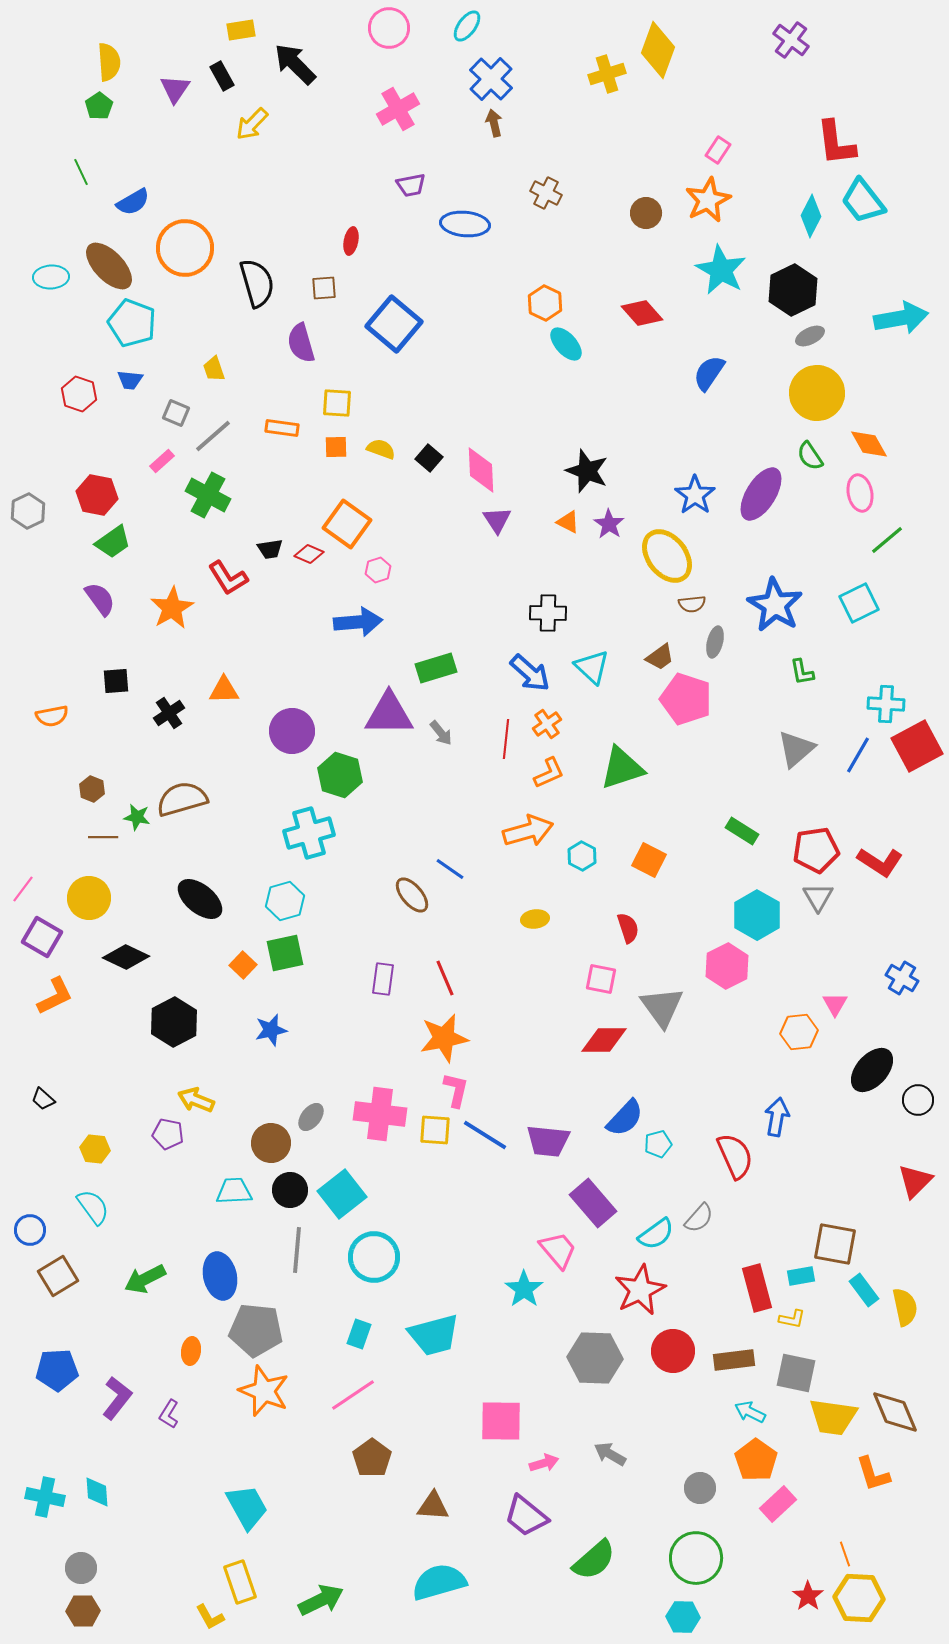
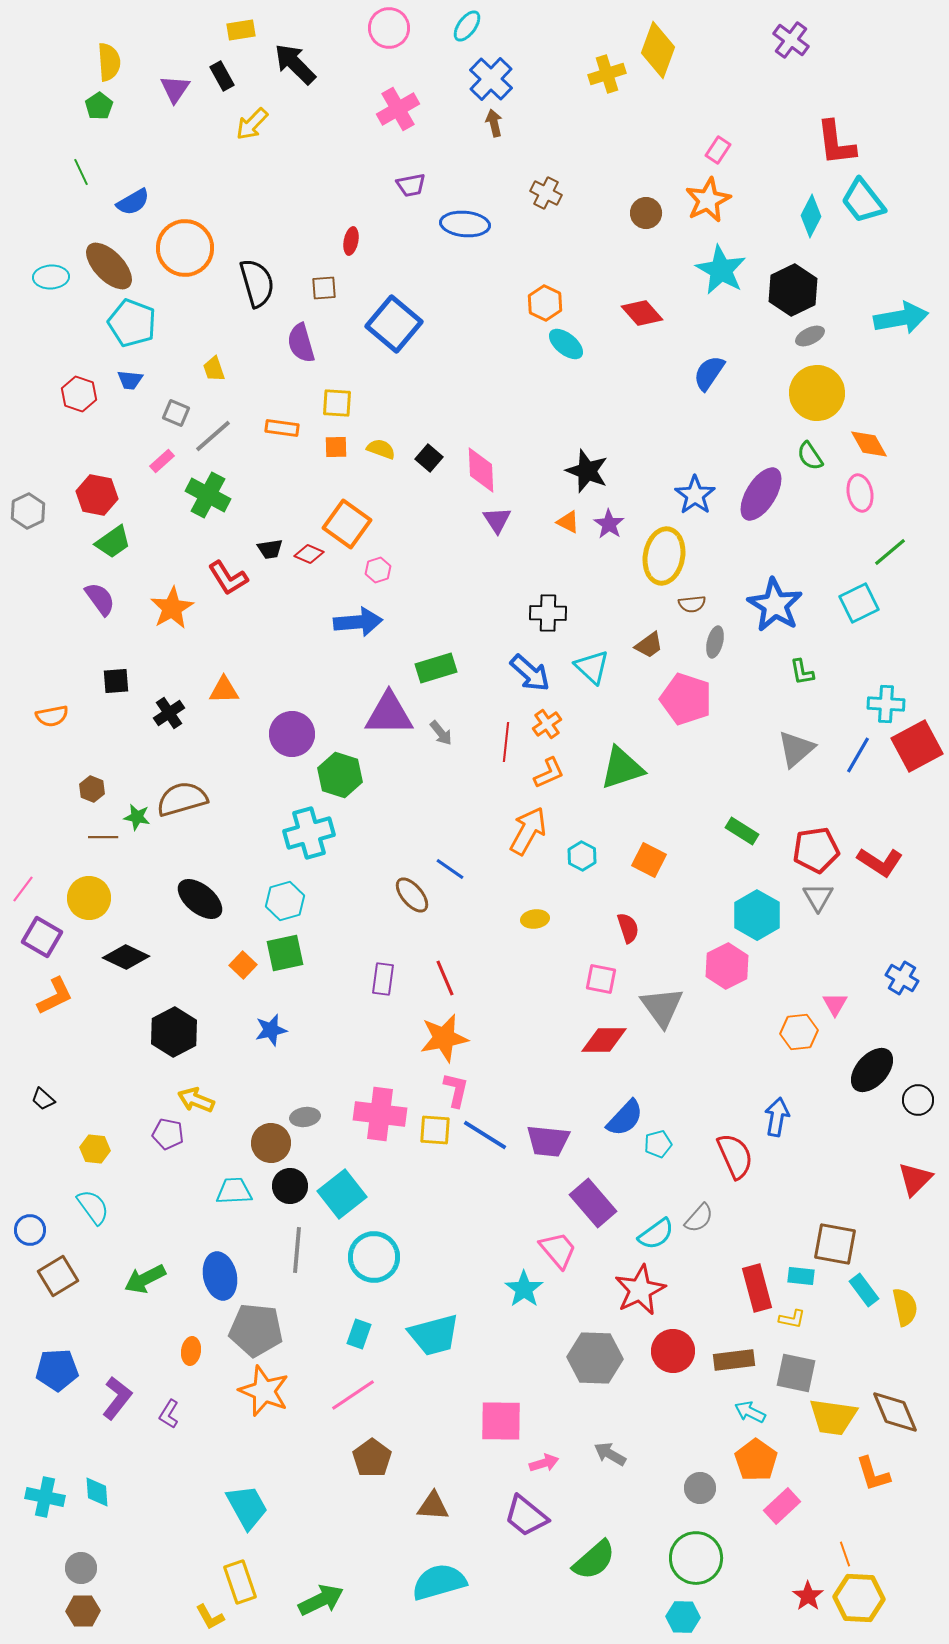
cyan ellipse at (566, 344): rotated 9 degrees counterclockwise
green line at (887, 540): moved 3 px right, 12 px down
yellow ellipse at (667, 556): moved 3 px left; rotated 48 degrees clockwise
brown trapezoid at (660, 657): moved 11 px left, 12 px up
purple circle at (292, 731): moved 3 px down
red line at (506, 739): moved 3 px down
orange arrow at (528, 831): rotated 45 degrees counterclockwise
black hexagon at (174, 1022): moved 10 px down
gray ellipse at (311, 1117): moved 6 px left; rotated 44 degrees clockwise
red triangle at (915, 1181): moved 2 px up
black circle at (290, 1190): moved 4 px up
cyan rectangle at (801, 1276): rotated 16 degrees clockwise
pink rectangle at (778, 1504): moved 4 px right, 2 px down
